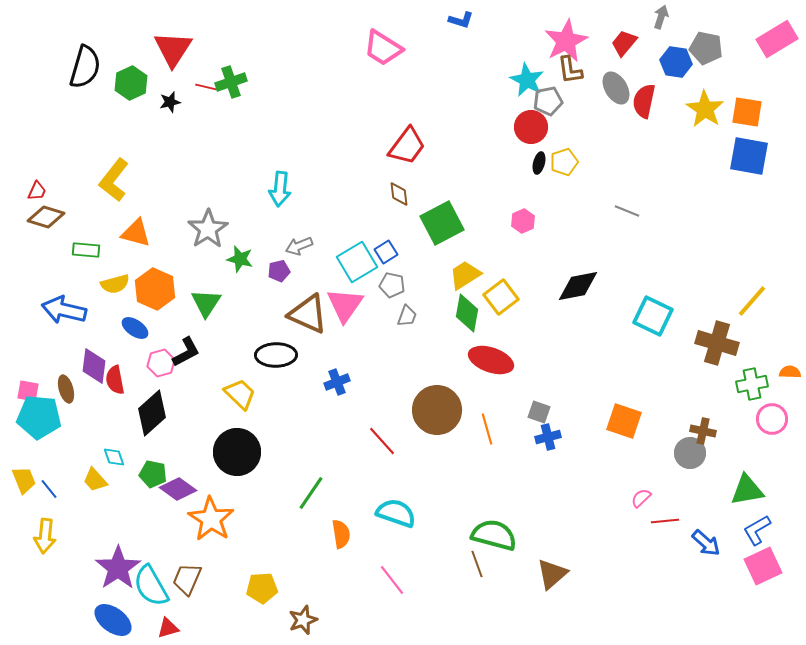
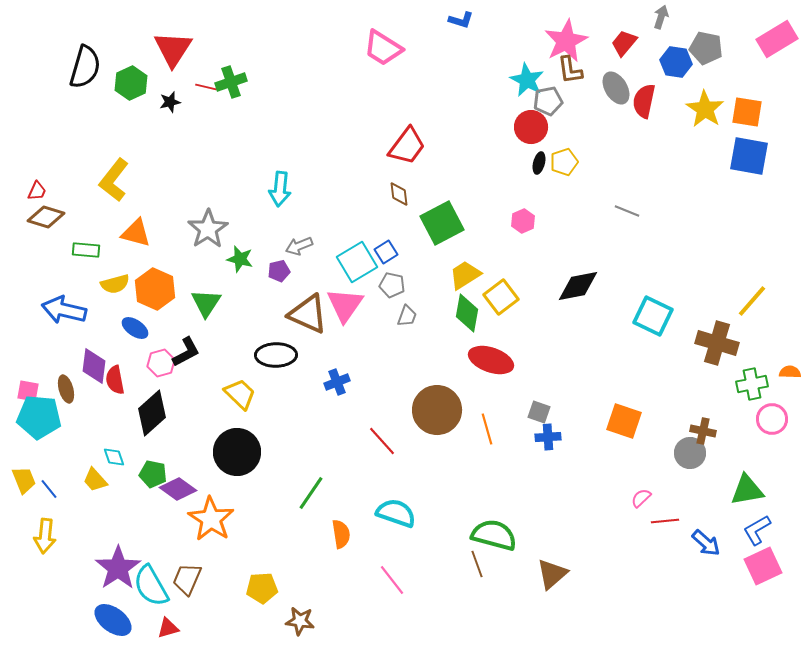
blue cross at (548, 437): rotated 10 degrees clockwise
brown star at (303, 620): moved 3 px left, 1 px down; rotated 28 degrees clockwise
